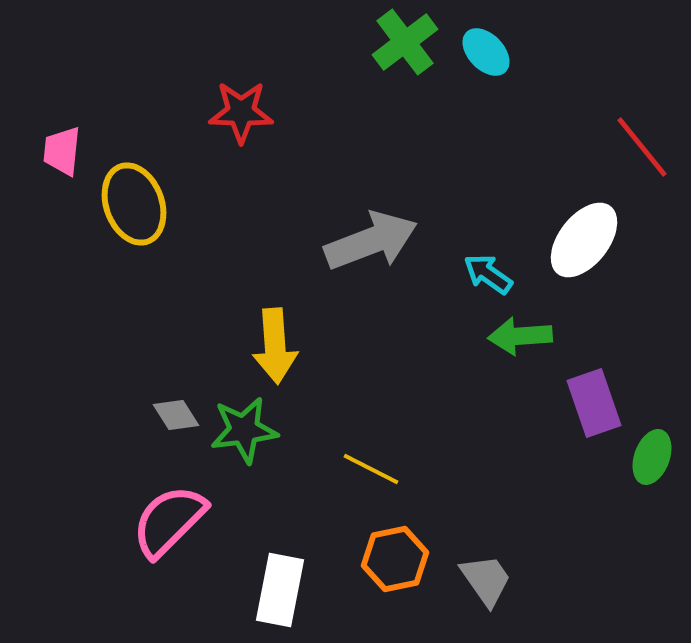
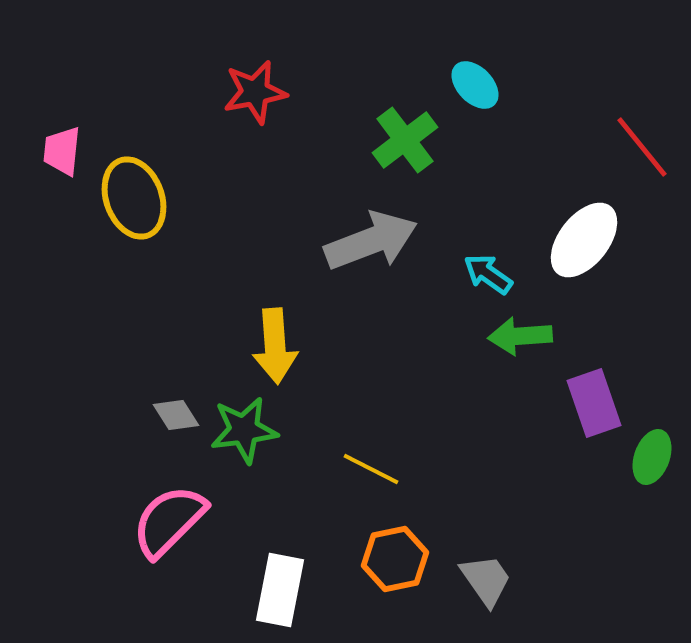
green cross: moved 98 px down
cyan ellipse: moved 11 px left, 33 px down
red star: moved 14 px right, 20 px up; rotated 12 degrees counterclockwise
yellow ellipse: moved 6 px up
